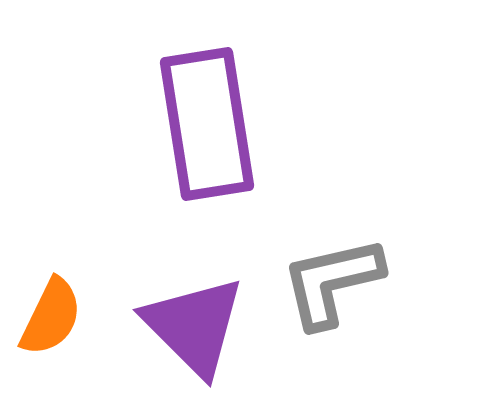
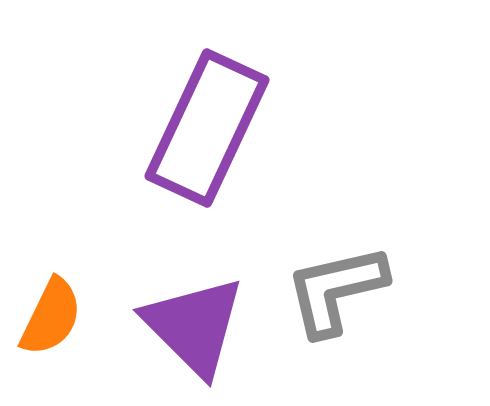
purple rectangle: moved 4 px down; rotated 34 degrees clockwise
gray L-shape: moved 4 px right, 8 px down
